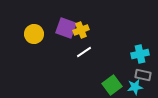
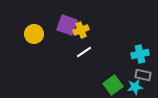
purple square: moved 1 px right, 3 px up
green square: moved 1 px right
